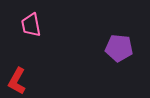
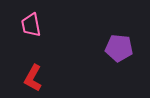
red L-shape: moved 16 px right, 3 px up
